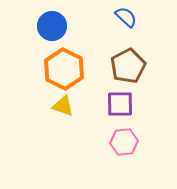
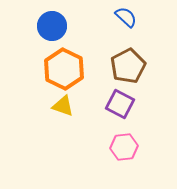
purple square: rotated 28 degrees clockwise
pink hexagon: moved 5 px down
